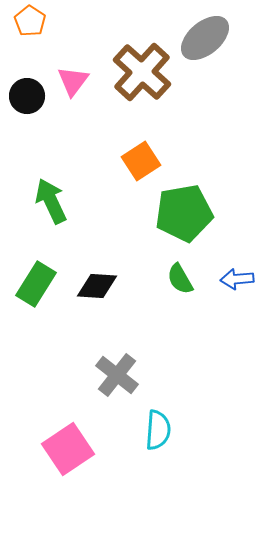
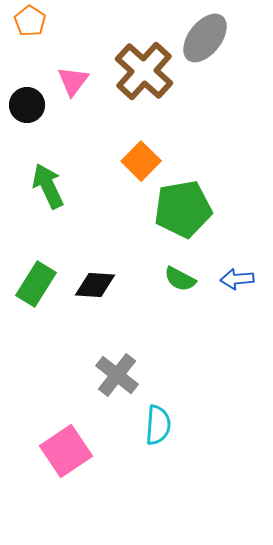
gray ellipse: rotated 12 degrees counterclockwise
brown cross: moved 2 px right, 1 px up
black circle: moved 9 px down
orange square: rotated 12 degrees counterclockwise
green arrow: moved 3 px left, 15 px up
green pentagon: moved 1 px left, 4 px up
green semicircle: rotated 32 degrees counterclockwise
black diamond: moved 2 px left, 1 px up
cyan semicircle: moved 5 px up
pink square: moved 2 px left, 2 px down
